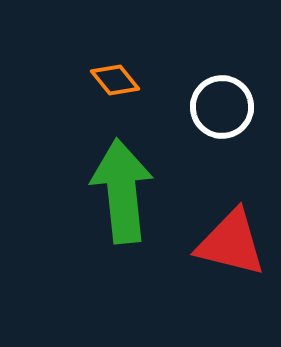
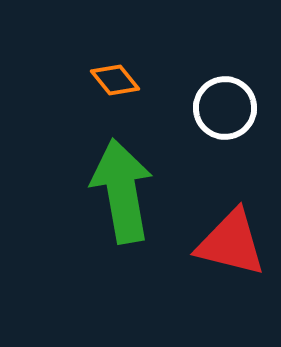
white circle: moved 3 px right, 1 px down
green arrow: rotated 4 degrees counterclockwise
